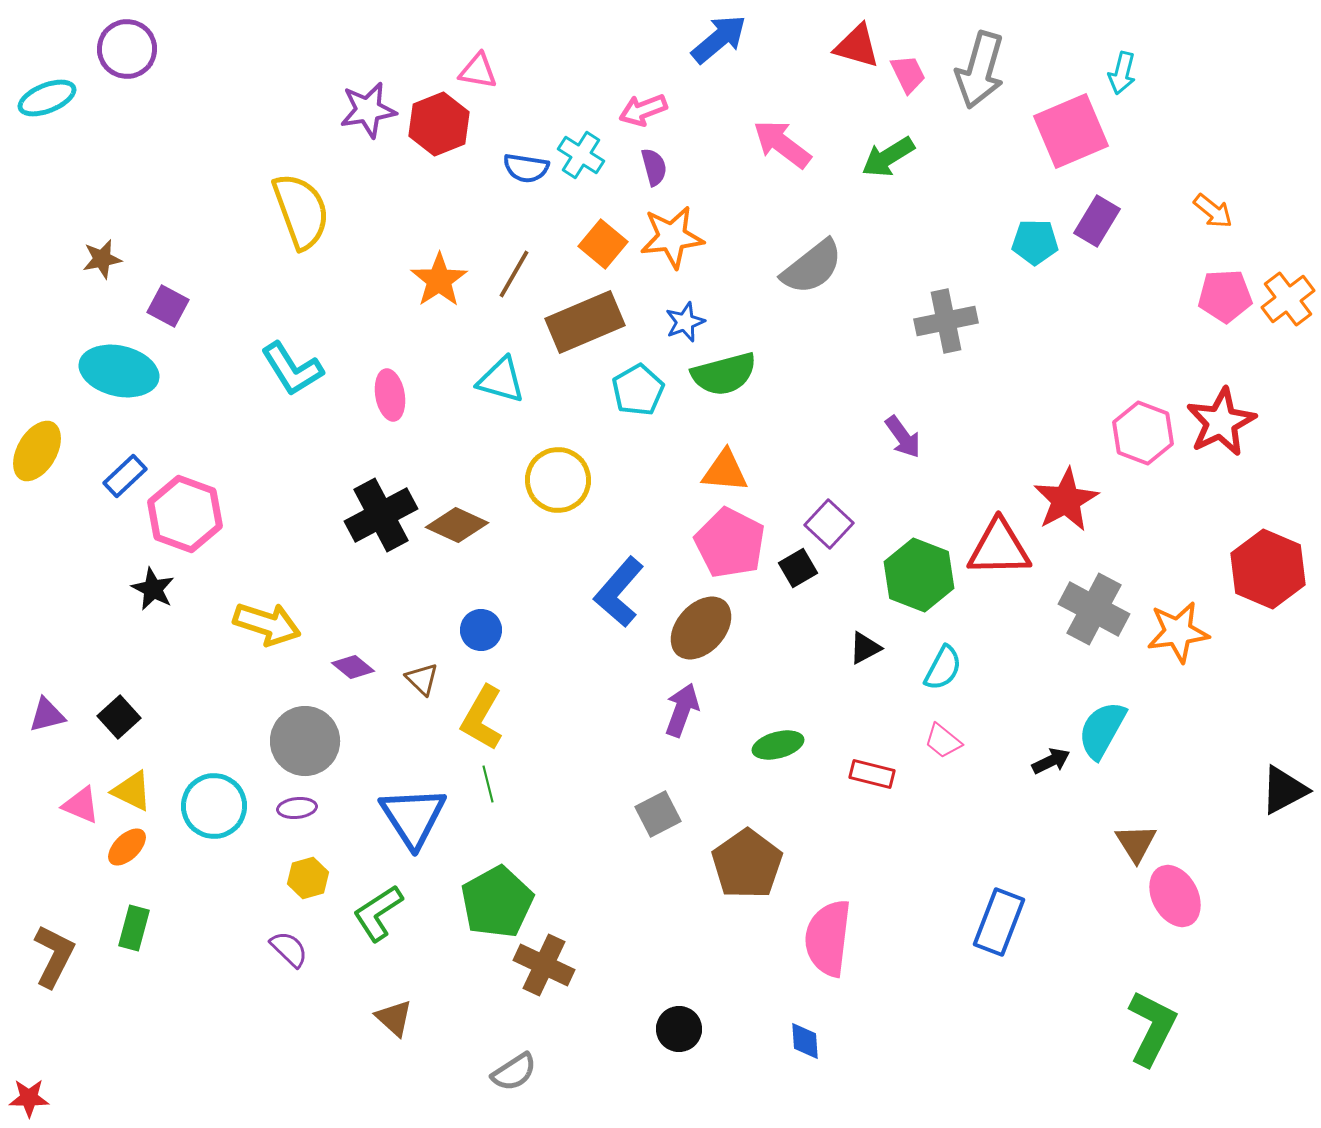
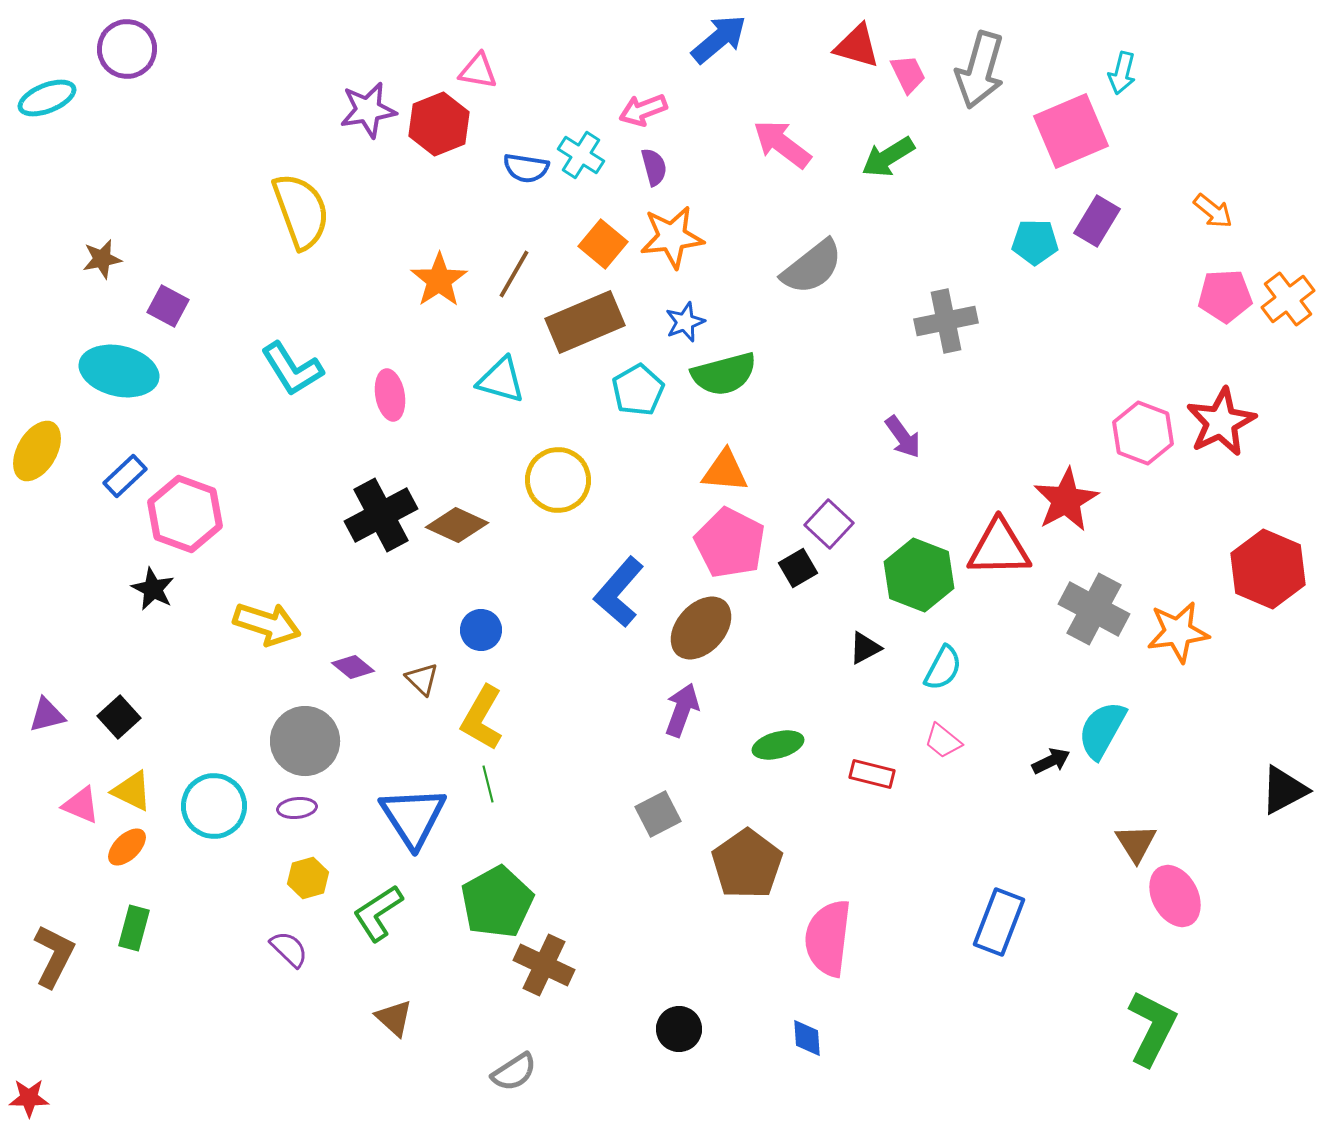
blue diamond at (805, 1041): moved 2 px right, 3 px up
